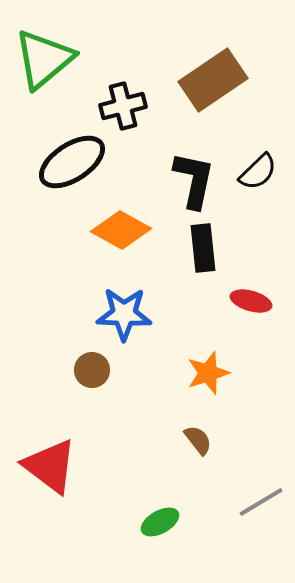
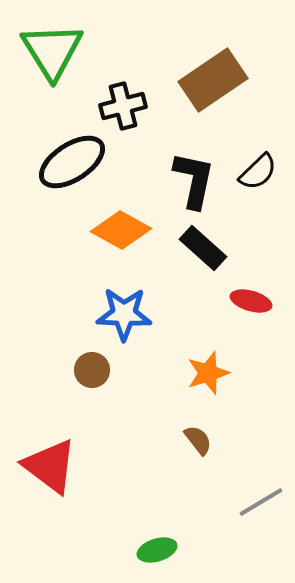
green triangle: moved 8 px right, 8 px up; rotated 22 degrees counterclockwise
black rectangle: rotated 42 degrees counterclockwise
green ellipse: moved 3 px left, 28 px down; rotated 12 degrees clockwise
